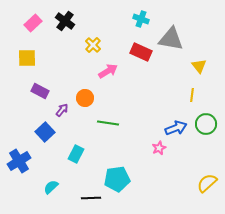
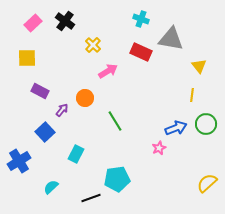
green line: moved 7 px right, 2 px up; rotated 50 degrees clockwise
black line: rotated 18 degrees counterclockwise
